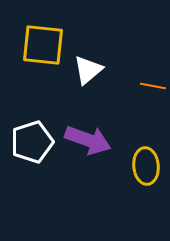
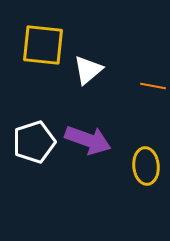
white pentagon: moved 2 px right
